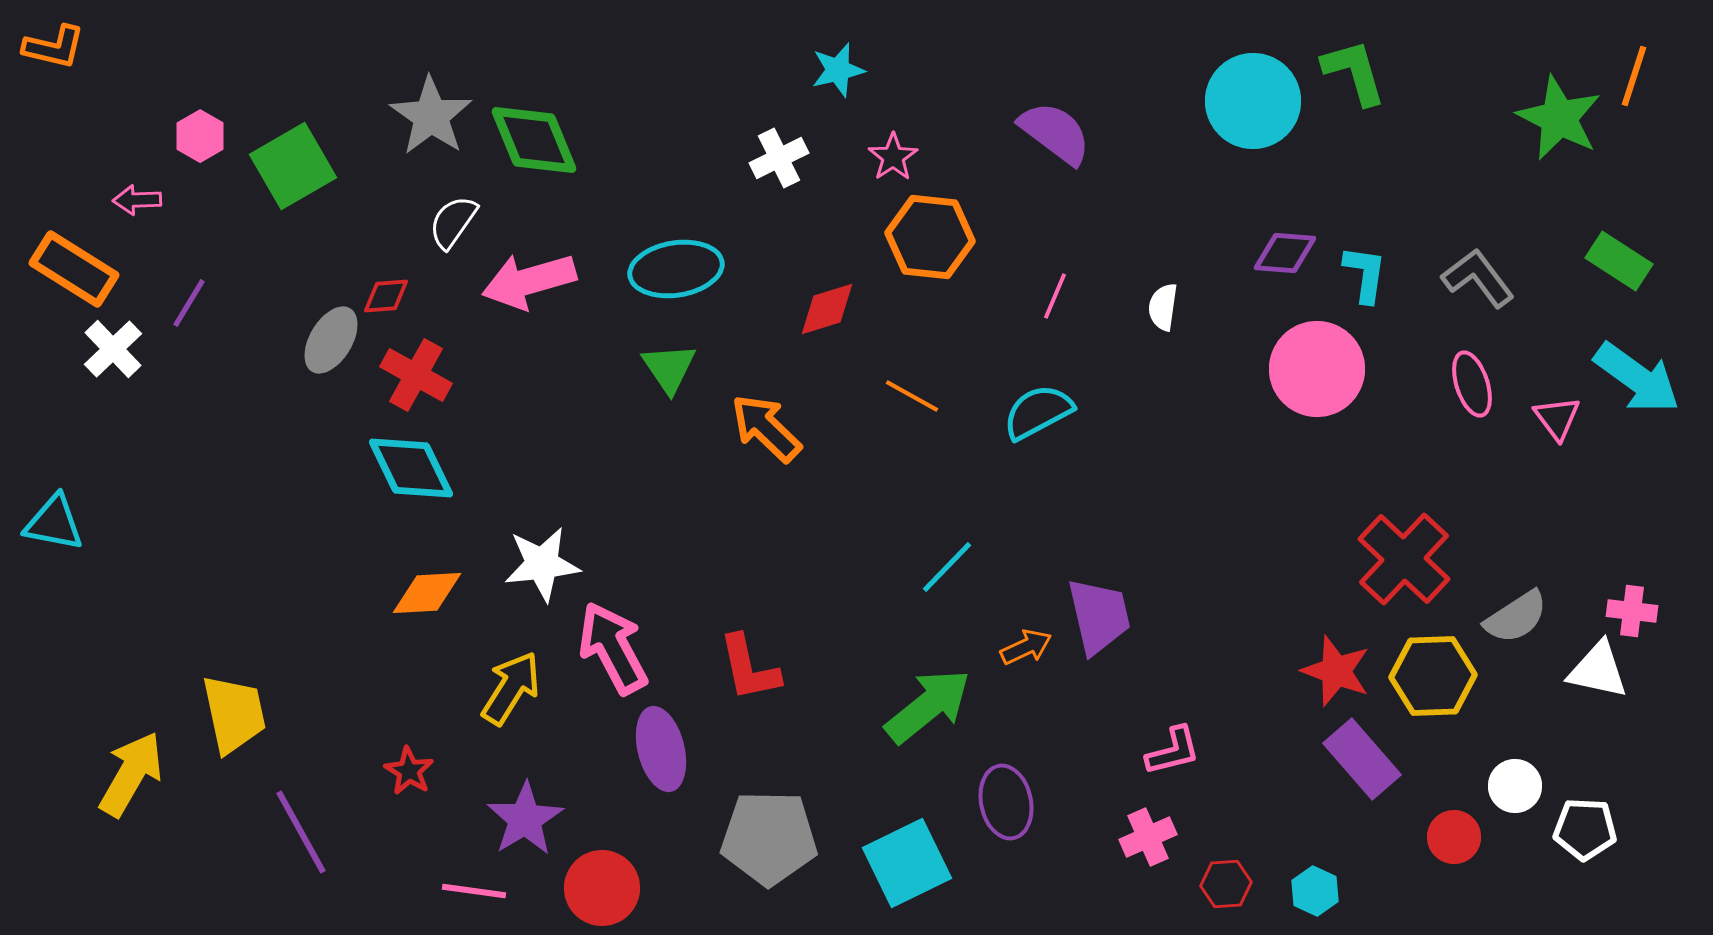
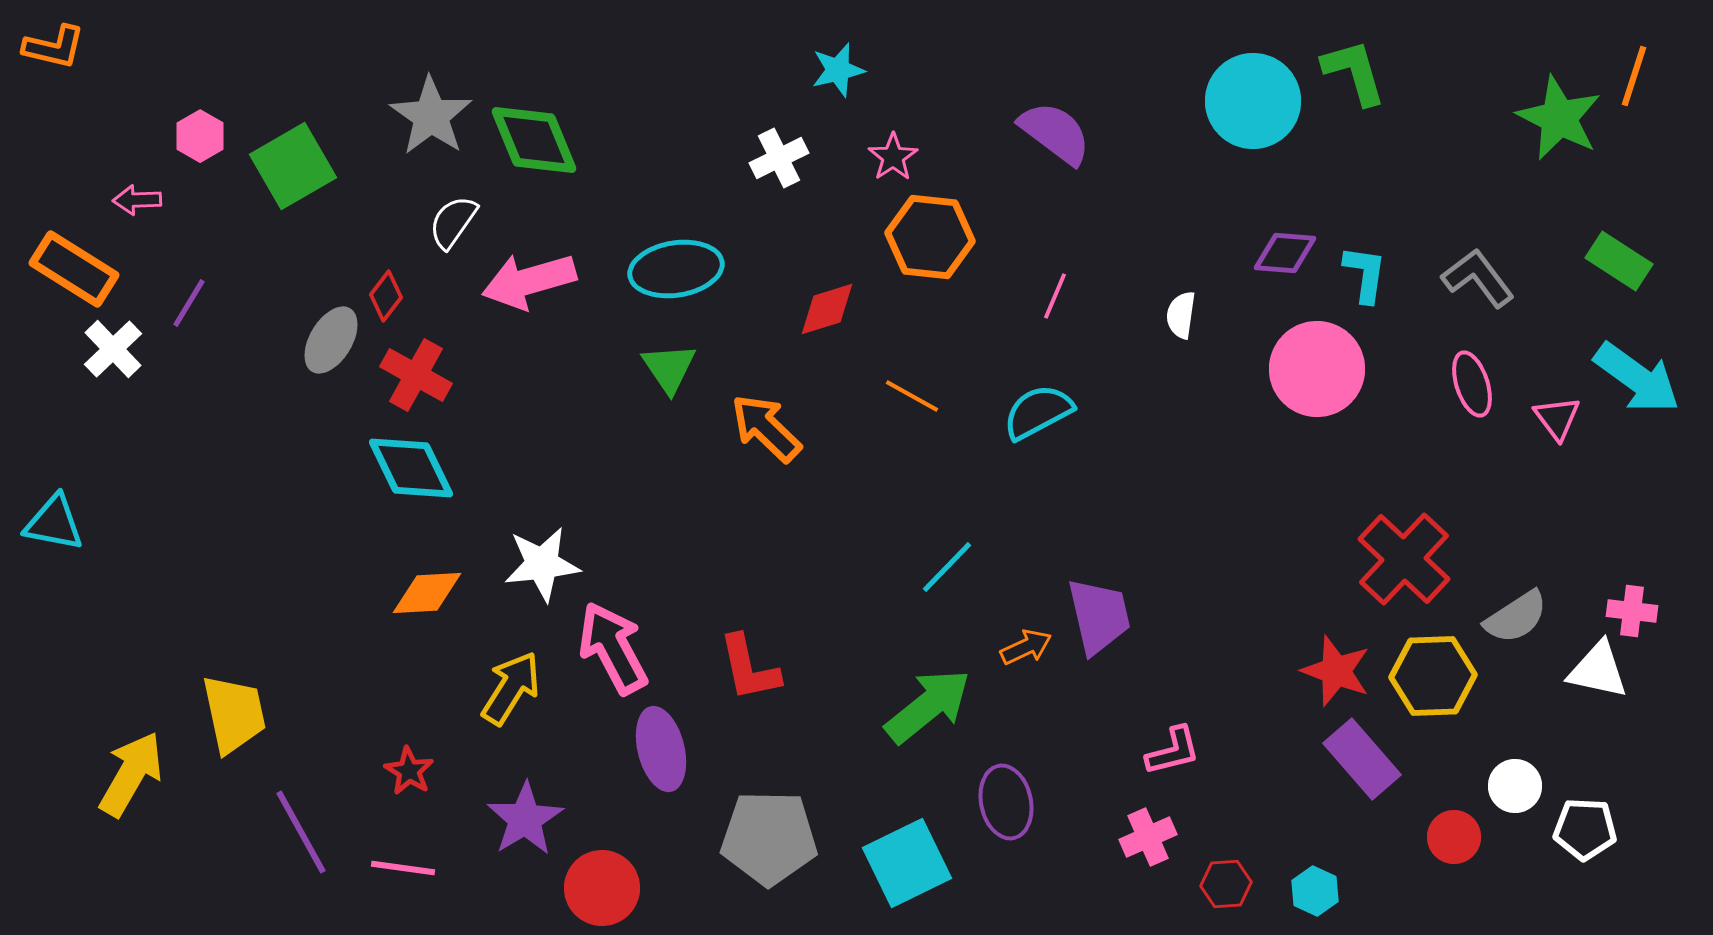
red diamond at (386, 296): rotated 48 degrees counterclockwise
white semicircle at (1163, 307): moved 18 px right, 8 px down
pink line at (474, 891): moved 71 px left, 23 px up
